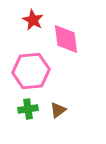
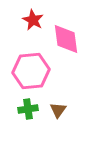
brown triangle: rotated 18 degrees counterclockwise
